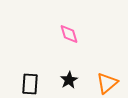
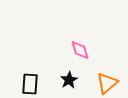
pink diamond: moved 11 px right, 16 px down
